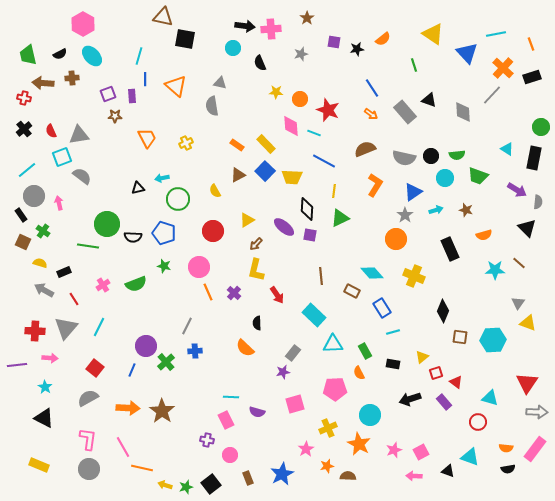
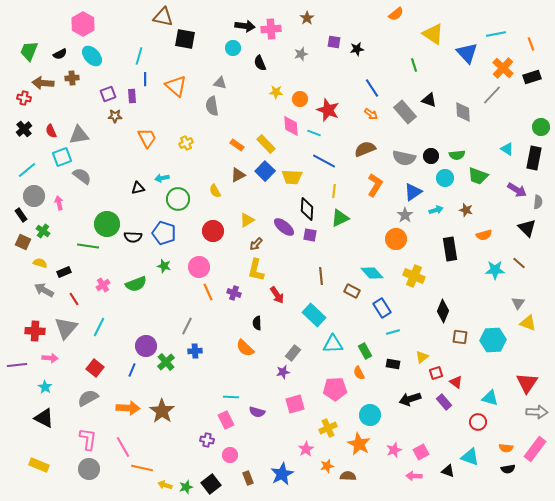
orange semicircle at (383, 39): moved 13 px right, 25 px up
green trapezoid at (28, 55): moved 1 px right, 4 px up; rotated 35 degrees clockwise
black rectangle at (450, 249): rotated 15 degrees clockwise
purple cross at (234, 293): rotated 24 degrees counterclockwise
